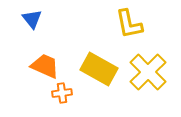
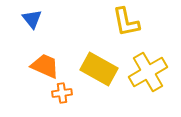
yellow L-shape: moved 3 px left, 2 px up
yellow cross: rotated 15 degrees clockwise
